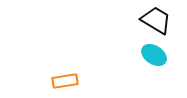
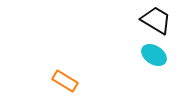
orange rectangle: rotated 40 degrees clockwise
